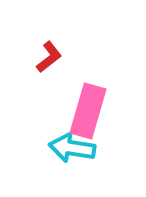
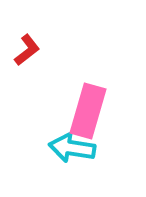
red L-shape: moved 22 px left, 7 px up
